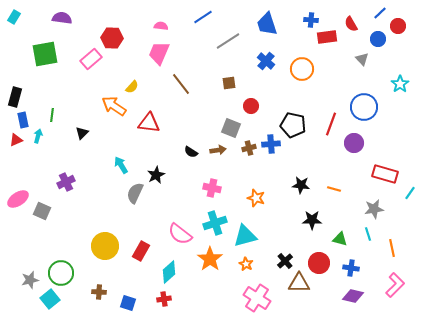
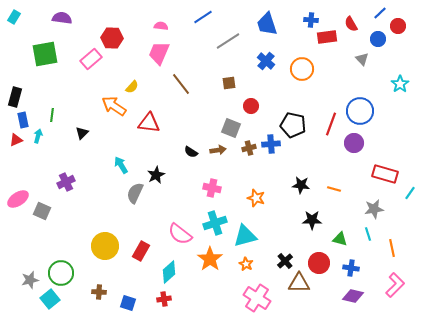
blue circle at (364, 107): moved 4 px left, 4 px down
